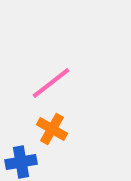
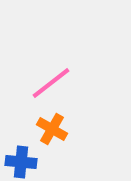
blue cross: rotated 16 degrees clockwise
